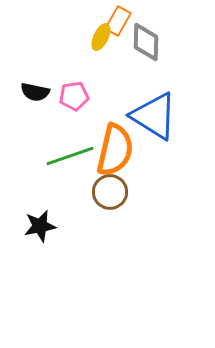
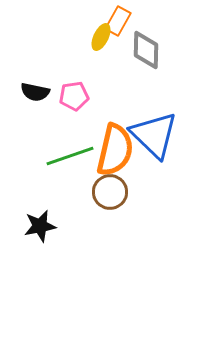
gray diamond: moved 8 px down
blue triangle: moved 19 px down; rotated 12 degrees clockwise
